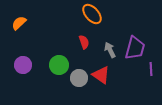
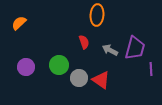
orange ellipse: moved 5 px right, 1 px down; rotated 45 degrees clockwise
gray arrow: rotated 35 degrees counterclockwise
purple circle: moved 3 px right, 2 px down
red triangle: moved 5 px down
